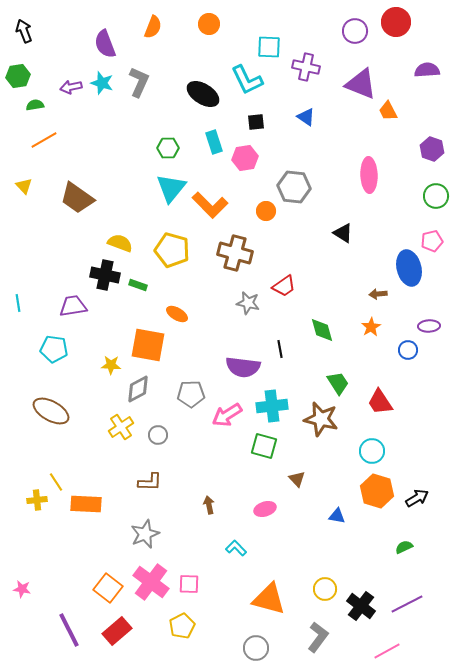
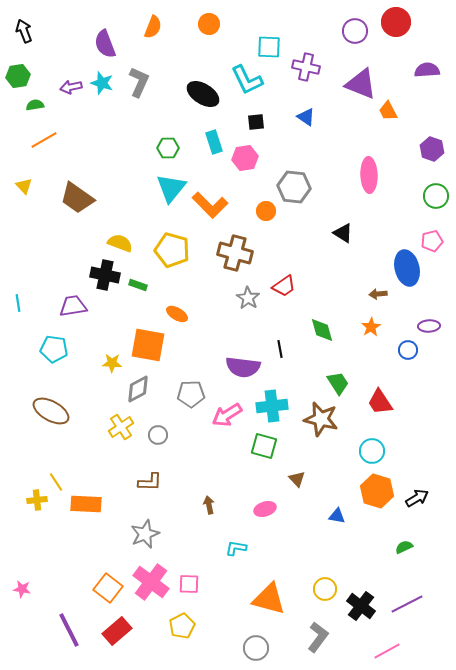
blue ellipse at (409, 268): moved 2 px left
gray star at (248, 303): moved 5 px up; rotated 20 degrees clockwise
yellow star at (111, 365): moved 1 px right, 2 px up
cyan L-shape at (236, 548): rotated 35 degrees counterclockwise
